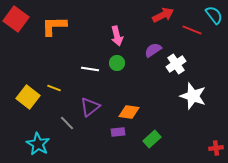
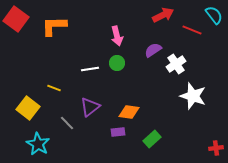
white line: rotated 18 degrees counterclockwise
yellow square: moved 11 px down
